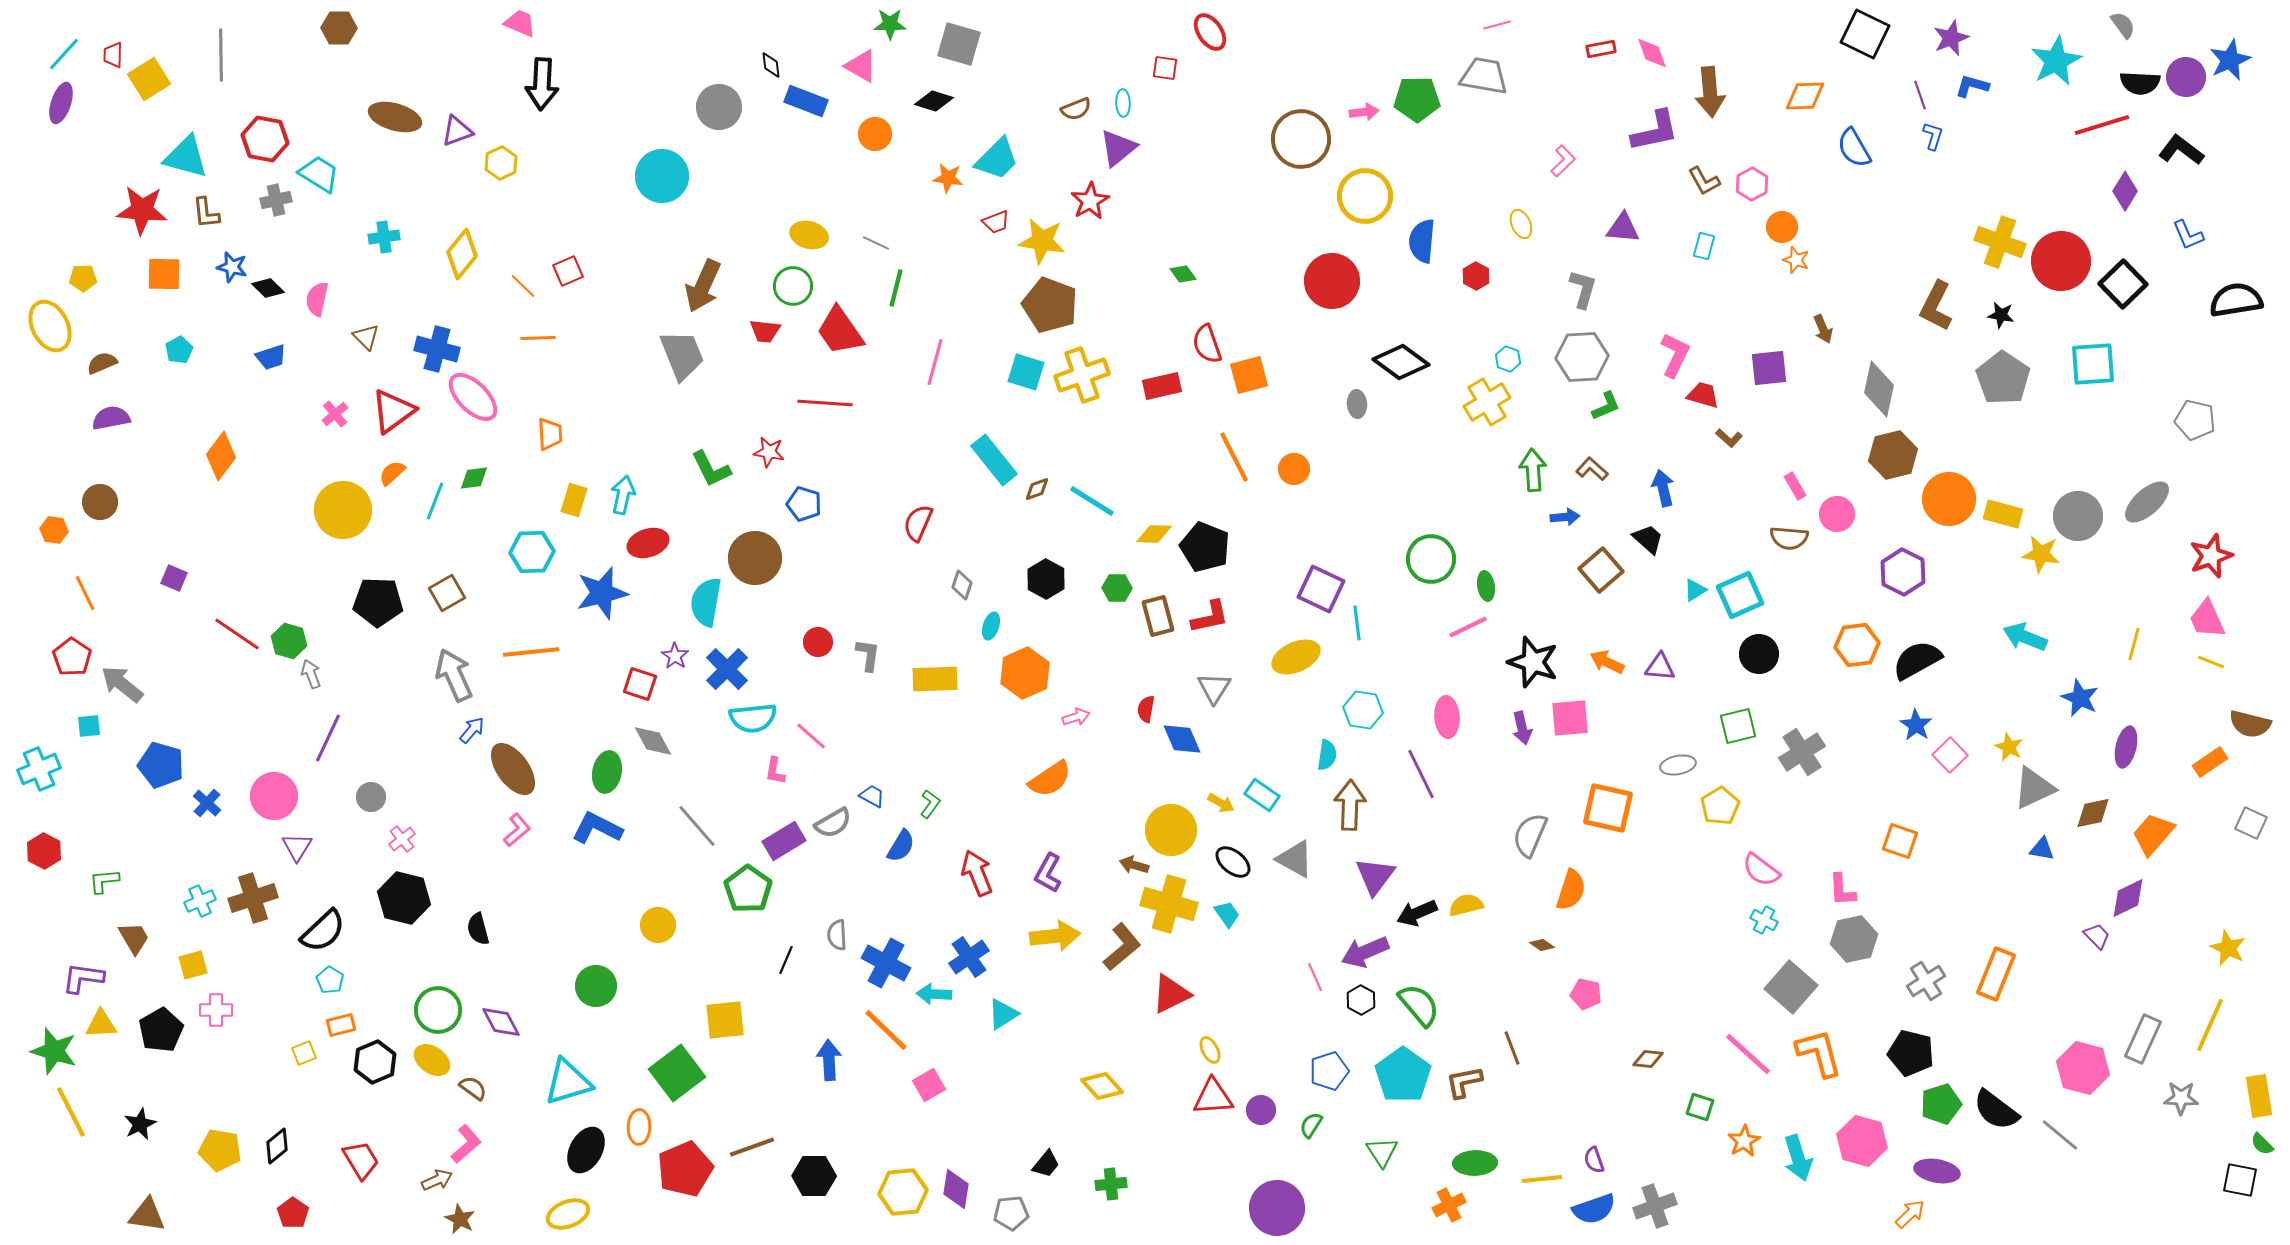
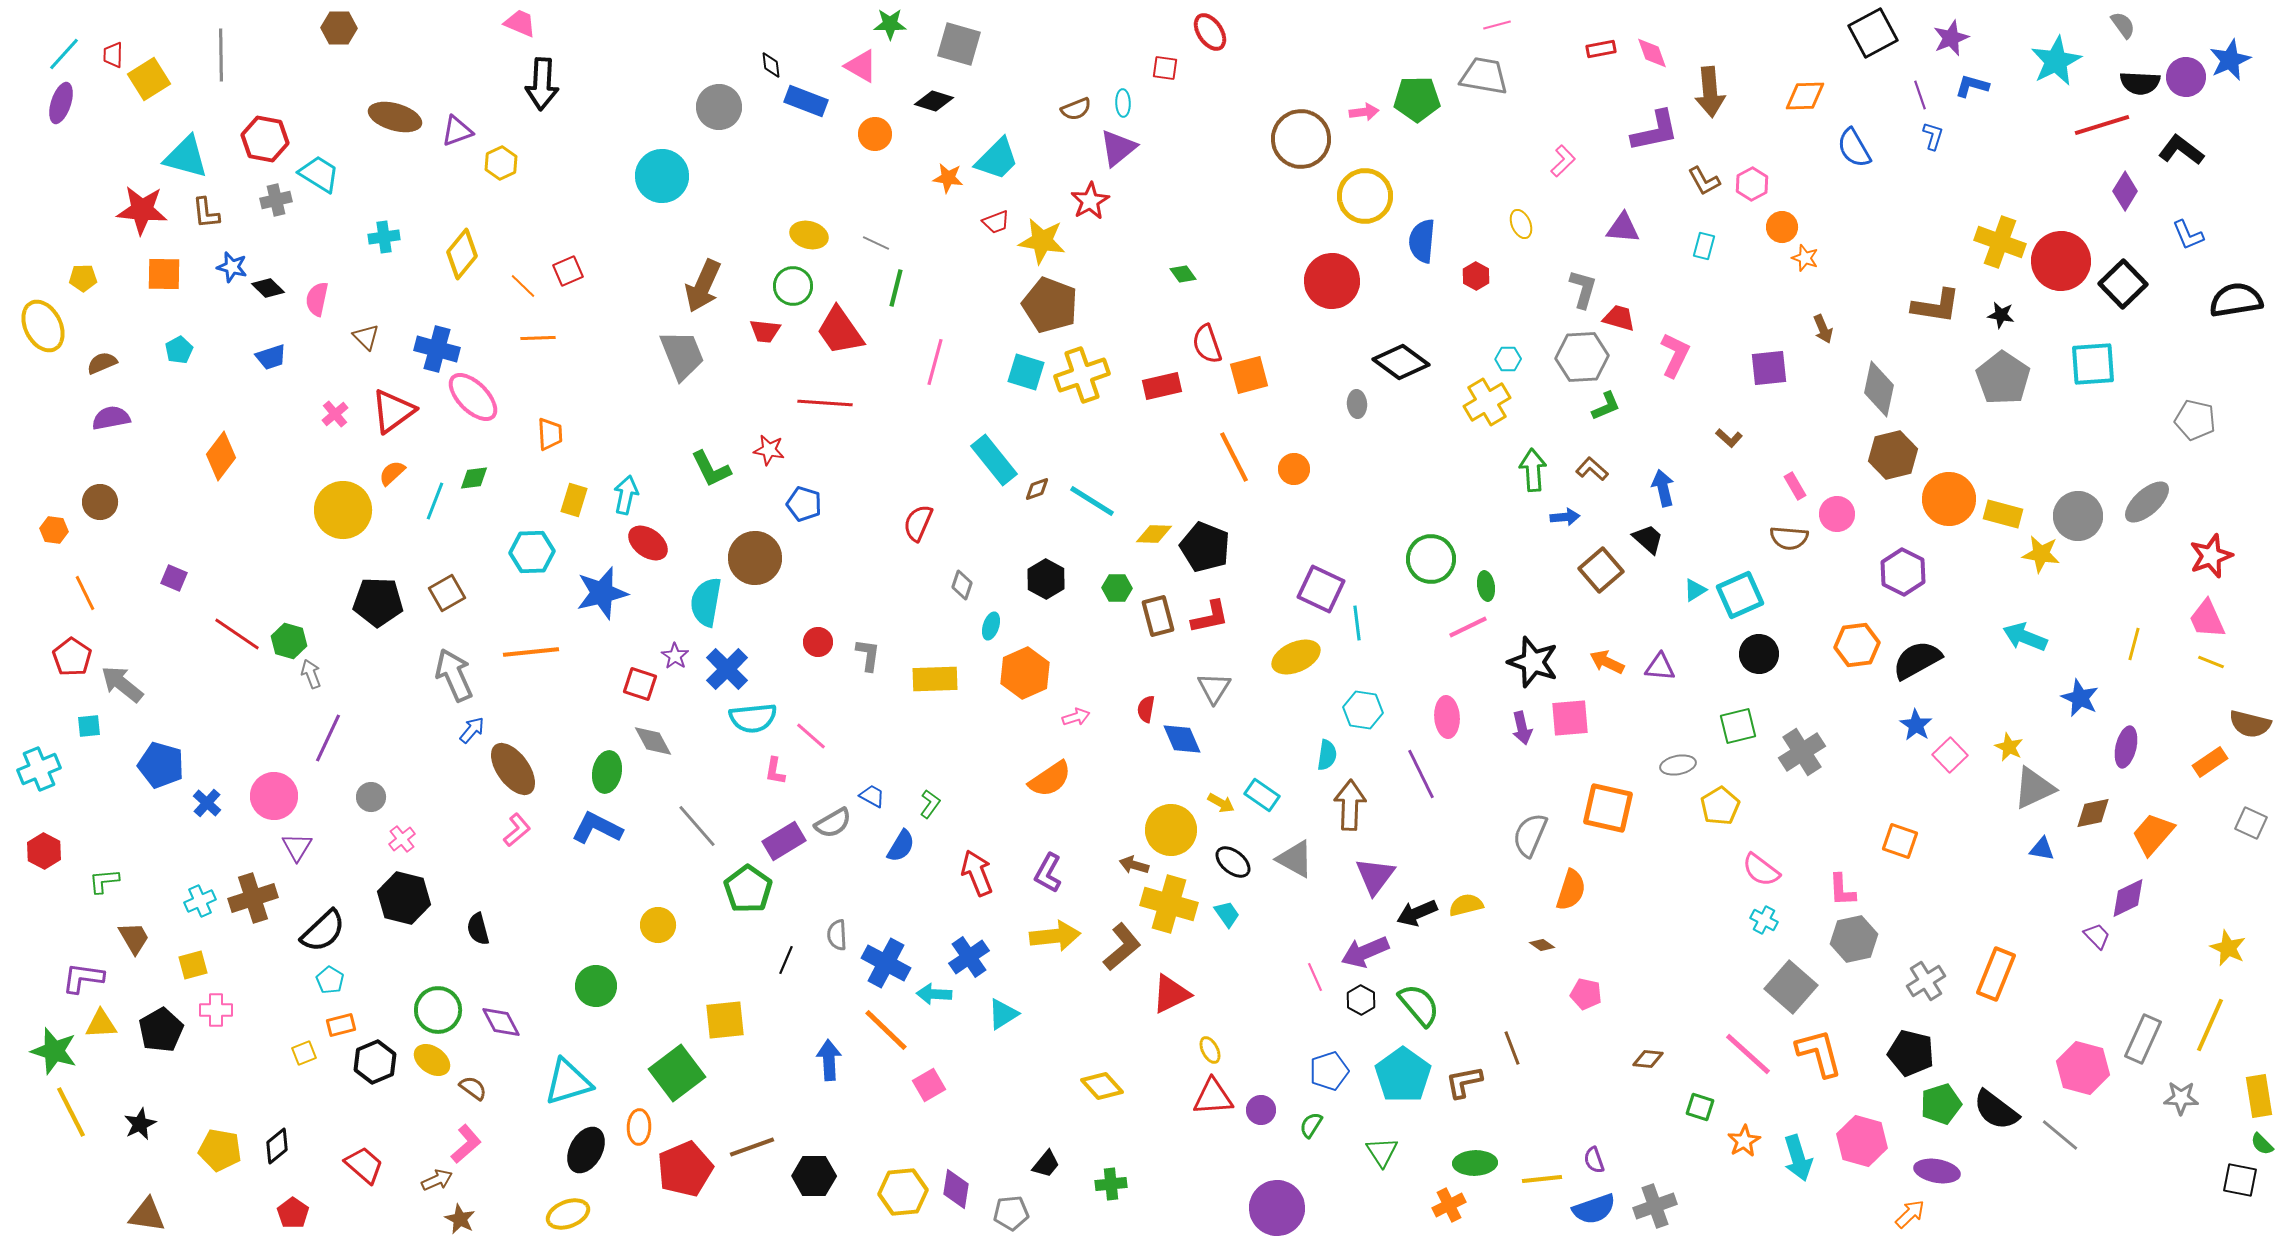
black square at (1865, 34): moved 8 px right, 1 px up; rotated 36 degrees clockwise
orange star at (1796, 260): moved 9 px right, 2 px up
brown L-shape at (1936, 306): rotated 108 degrees counterclockwise
yellow ellipse at (50, 326): moved 7 px left
cyan hexagon at (1508, 359): rotated 20 degrees counterclockwise
red trapezoid at (1703, 395): moved 84 px left, 77 px up
red star at (769, 452): moved 2 px up
cyan arrow at (623, 495): moved 3 px right
red ellipse at (648, 543): rotated 54 degrees clockwise
red trapezoid at (361, 1160): moved 3 px right, 5 px down; rotated 18 degrees counterclockwise
